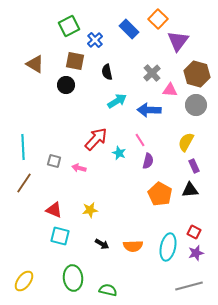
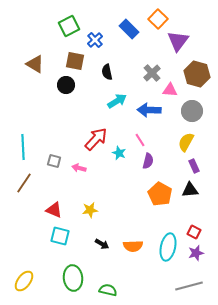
gray circle: moved 4 px left, 6 px down
